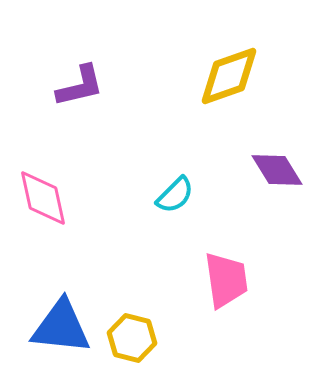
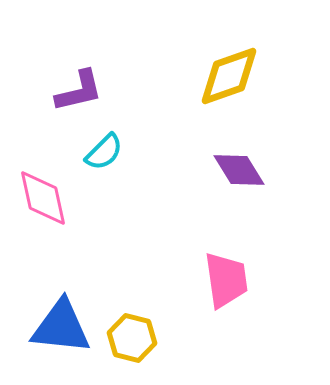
purple L-shape: moved 1 px left, 5 px down
purple diamond: moved 38 px left
cyan semicircle: moved 71 px left, 43 px up
